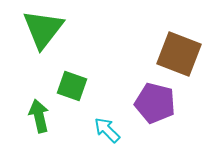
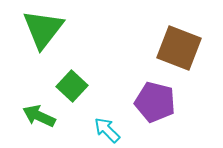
brown square: moved 6 px up
green square: rotated 24 degrees clockwise
purple pentagon: moved 1 px up
green arrow: rotated 52 degrees counterclockwise
